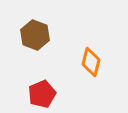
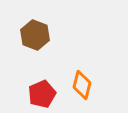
orange diamond: moved 9 px left, 23 px down
